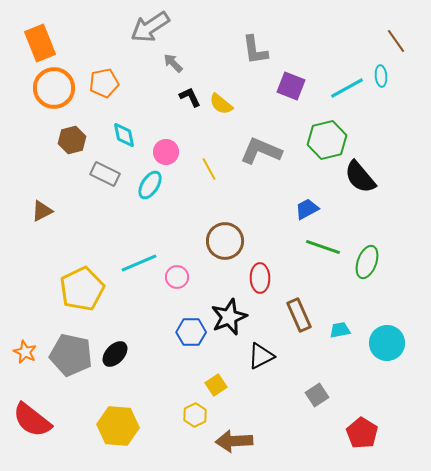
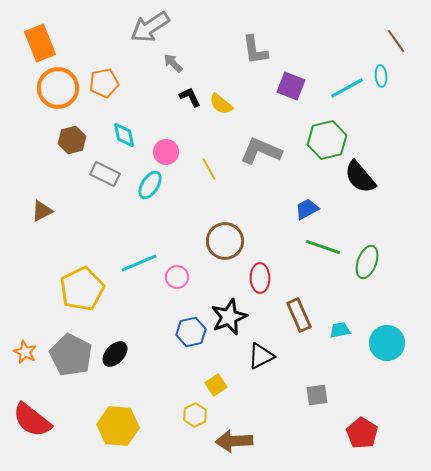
orange circle at (54, 88): moved 4 px right
blue hexagon at (191, 332): rotated 12 degrees counterclockwise
gray pentagon at (71, 355): rotated 15 degrees clockwise
gray square at (317, 395): rotated 25 degrees clockwise
